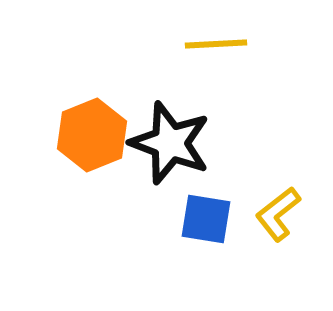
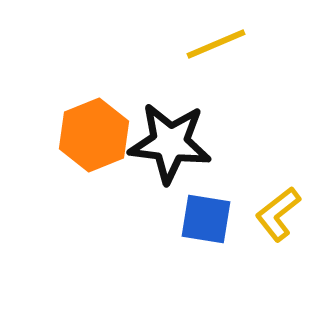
yellow line: rotated 20 degrees counterclockwise
orange hexagon: moved 2 px right
black star: rotated 14 degrees counterclockwise
